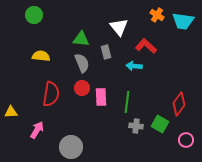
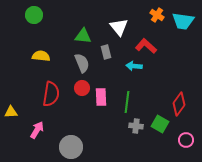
green triangle: moved 2 px right, 3 px up
